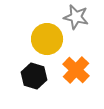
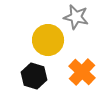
yellow circle: moved 1 px right, 1 px down
orange cross: moved 6 px right, 2 px down
